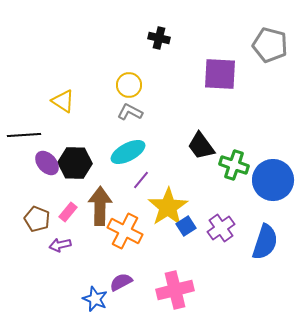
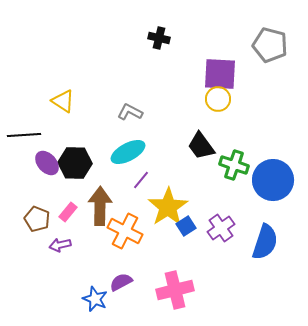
yellow circle: moved 89 px right, 14 px down
